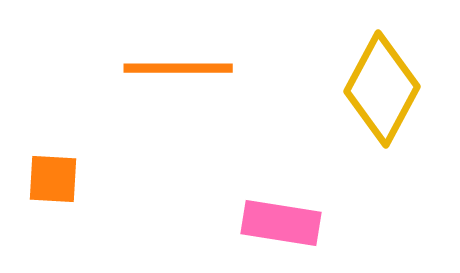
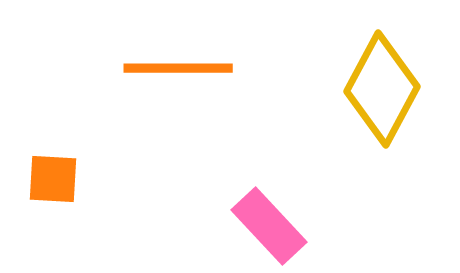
pink rectangle: moved 12 px left, 3 px down; rotated 38 degrees clockwise
